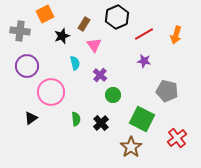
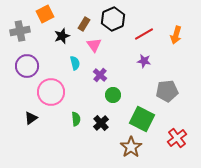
black hexagon: moved 4 px left, 2 px down
gray cross: rotated 18 degrees counterclockwise
gray pentagon: rotated 20 degrees counterclockwise
